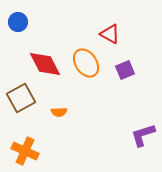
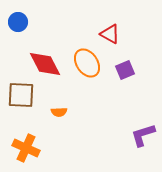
orange ellipse: moved 1 px right
brown square: moved 3 px up; rotated 32 degrees clockwise
orange cross: moved 1 px right, 3 px up
